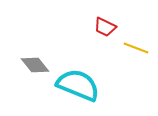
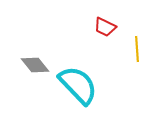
yellow line: moved 1 px right, 1 px down; rotated 65 degrees clockwise
cyan semicircle: rotated 24 degrees clockwise
